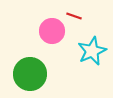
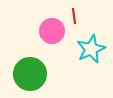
red line: rotated 63 degrees clockwise
cyan star: moved 1 px left, 2 px up
